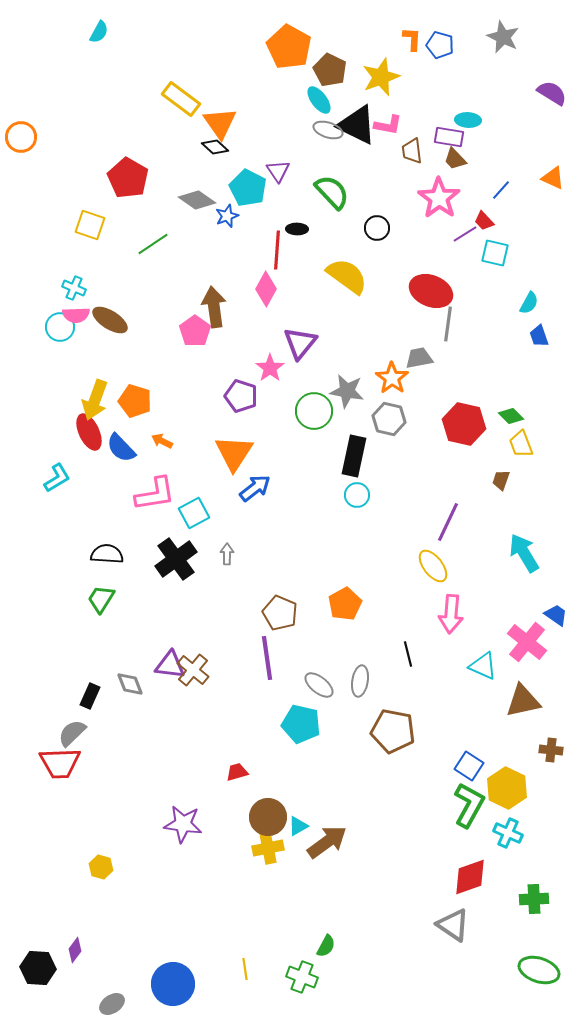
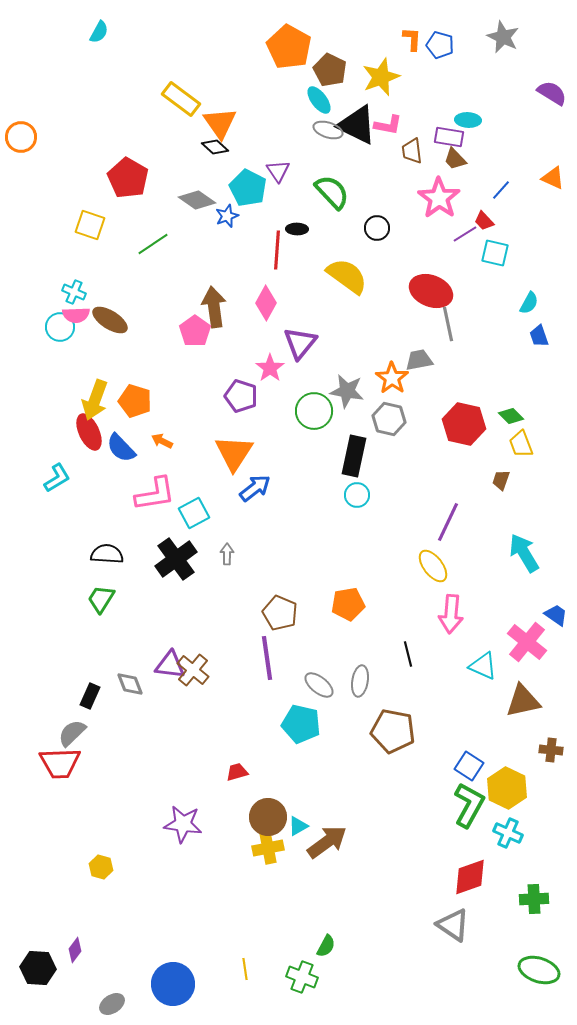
cyan cross at (74, 288): moved 4 px down
pink diamond at (266, 289): moved 14 px down
gray line at (448, 324): rotated 20 degrees counterclockwise
gray trapezoid at (419, 358): moved 2 px down
orange pentagon at (345, 604): moved 3 px right; rotated 20 degrees clockwise
